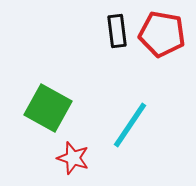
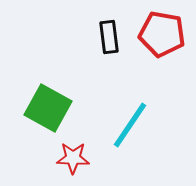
black rectangle: moved 8 px left, 6 px down
red star: rotated 16 degrees counterclockwise
